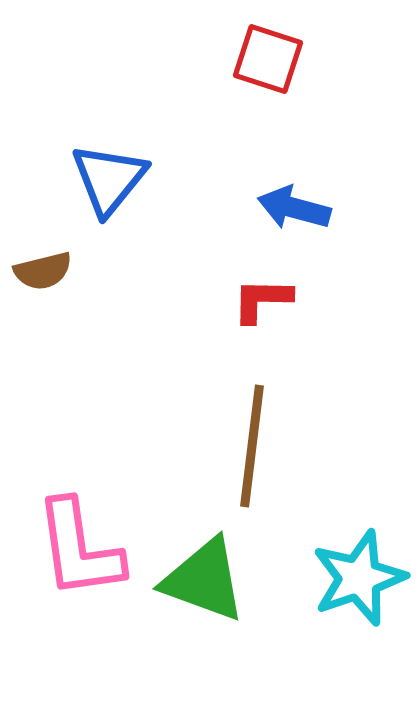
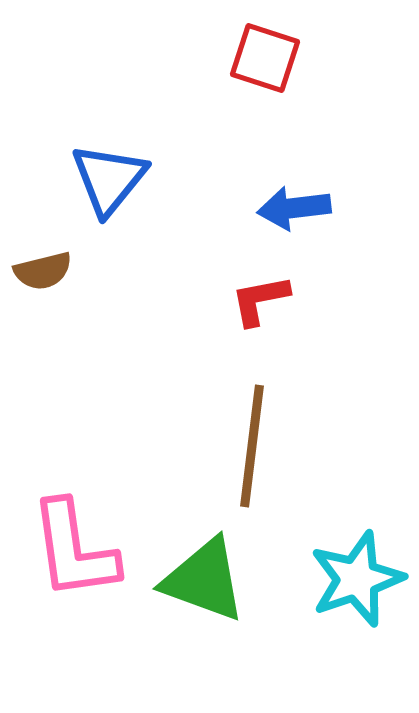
red square: moved 3 px left, 1 px up
blue arrow: rotated 22 degrees counterclockwise
red L-shape: moved 2 px left; rotated 12 degrees counterclockwise
pink L-shape: moved 5 px left, 1 px down
cyan star: moved 2 px left, 1 px down
